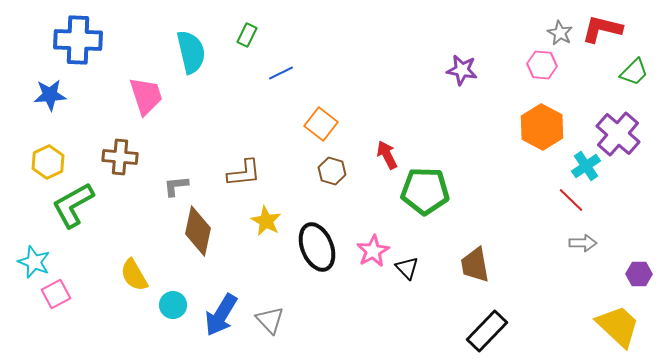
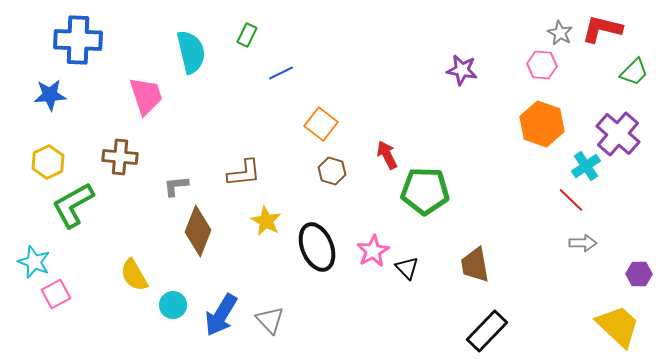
orange hexagon: moved 3 px up; rotated 9 degrees counterclockwise
brown diamond: rotated 9 degrees clockwise
